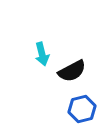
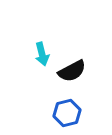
blue hexagon: moved 15 px left, 4 px down
